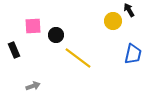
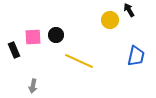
yellow circle: moved 3 px left, 1 px up
pink square: moved 11 px down
blue trapezoid: moved 3 px right, 2 px down
yellow line: moved 1 px right, 3 px down; rotated 12 degrees counterclockwise
gray arrow: rotated 120 degrees clockwise
